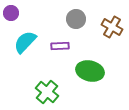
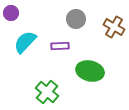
brown cross: moved 2 px right
